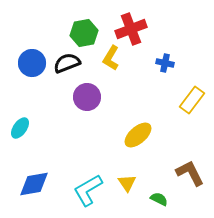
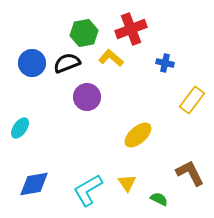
yellow L-shape: rotated 100 degrees clockwise
